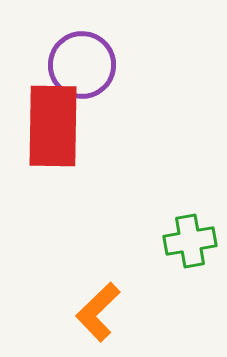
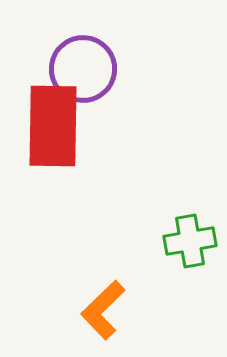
purple circle: moved 1 px right, 4 px down
orange L-shape: moved 5 px right, 2 px up
